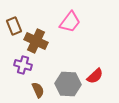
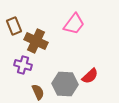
pink trapezoid: moved 4 px right, 2 px down
red semicircle: moved 5 px left
gray hexagon: moved 3 px left
brown semicircle: moved 2 px down
